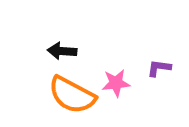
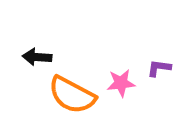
black arrow: moved 25 px left, 6 px down
pink star: moved 5 px right
